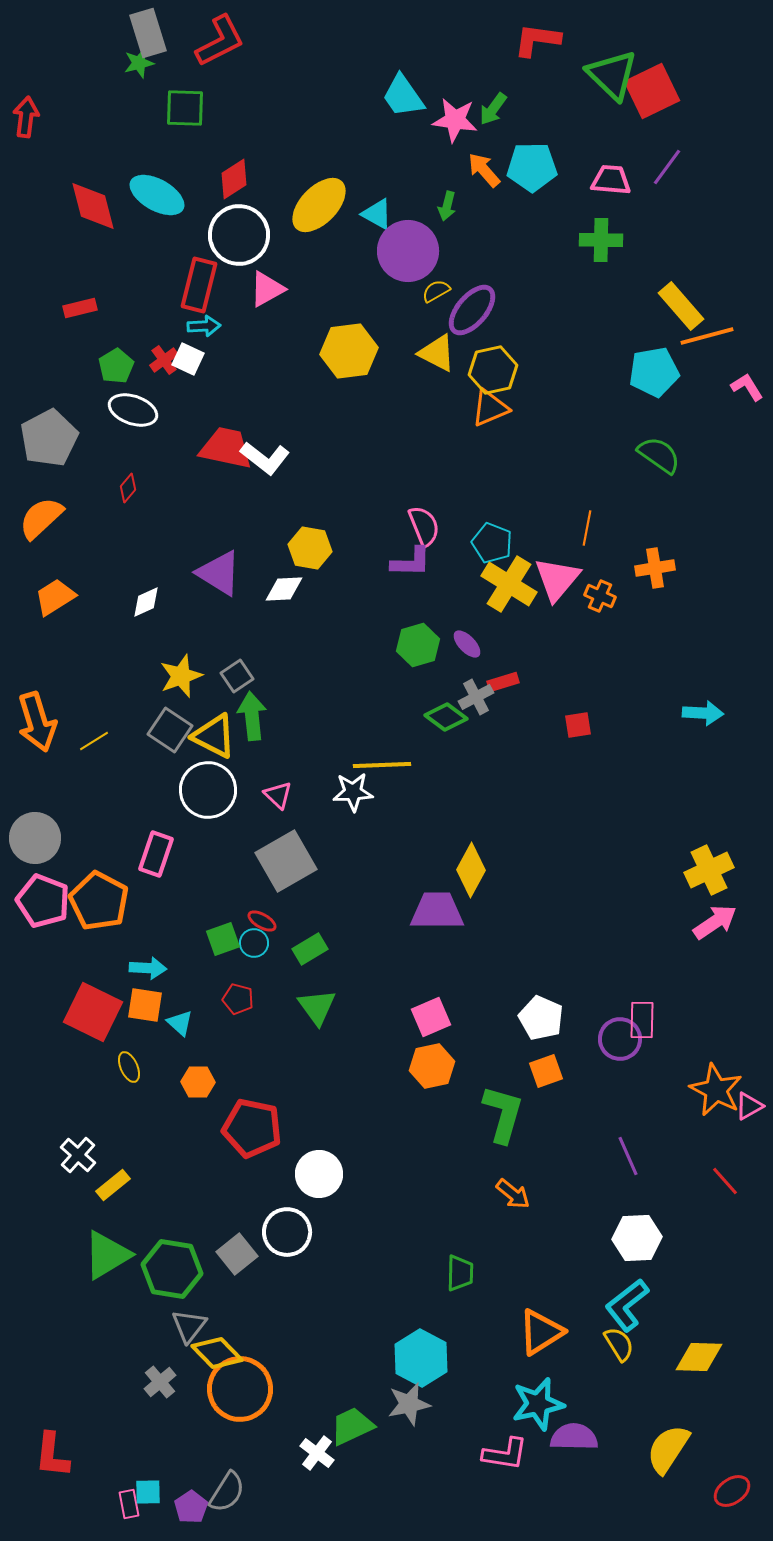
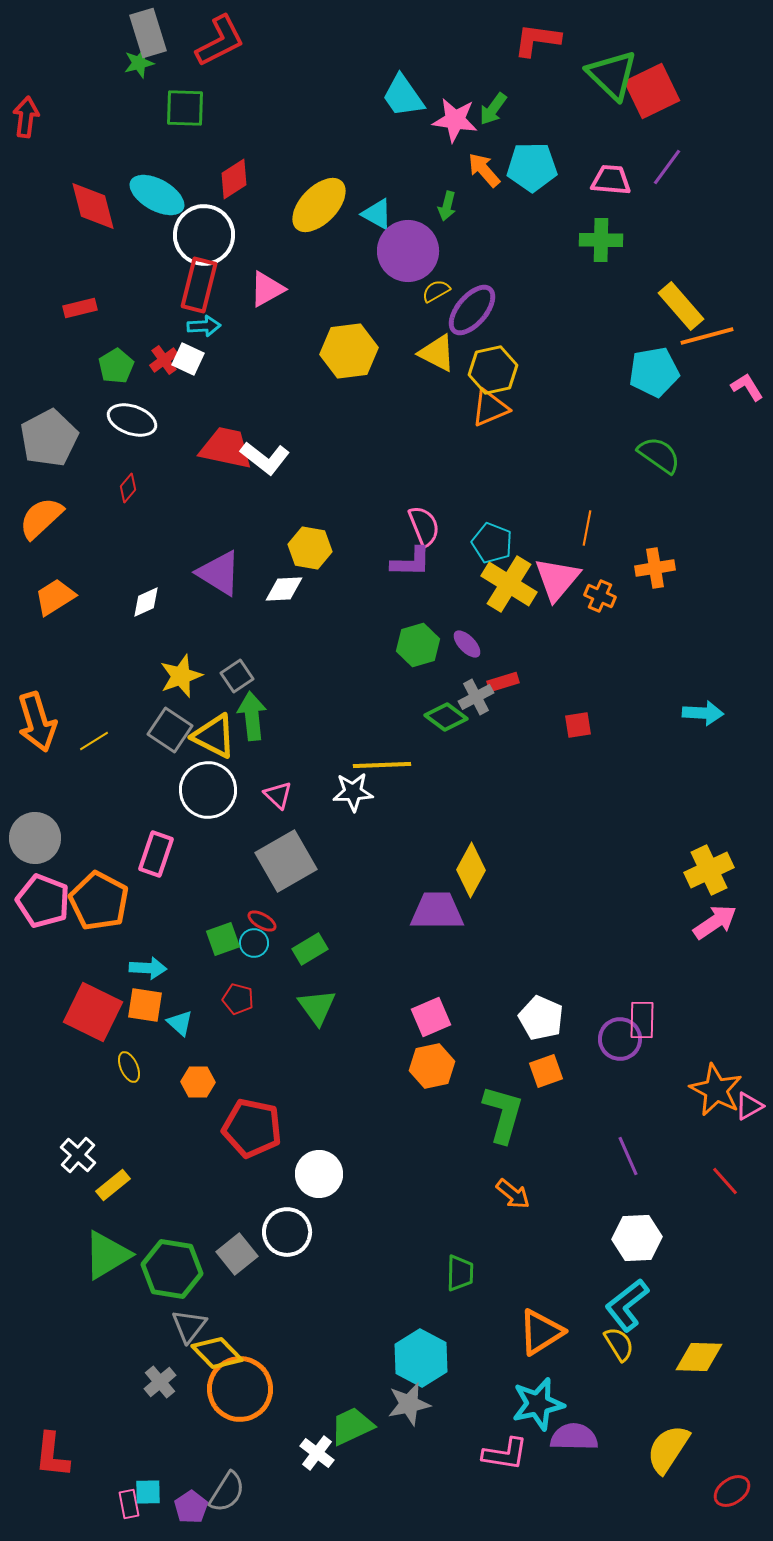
white circle at (239, 235): moved 35 px left
white ellipse at (133, 410): moved 1 px left, 10 px down
